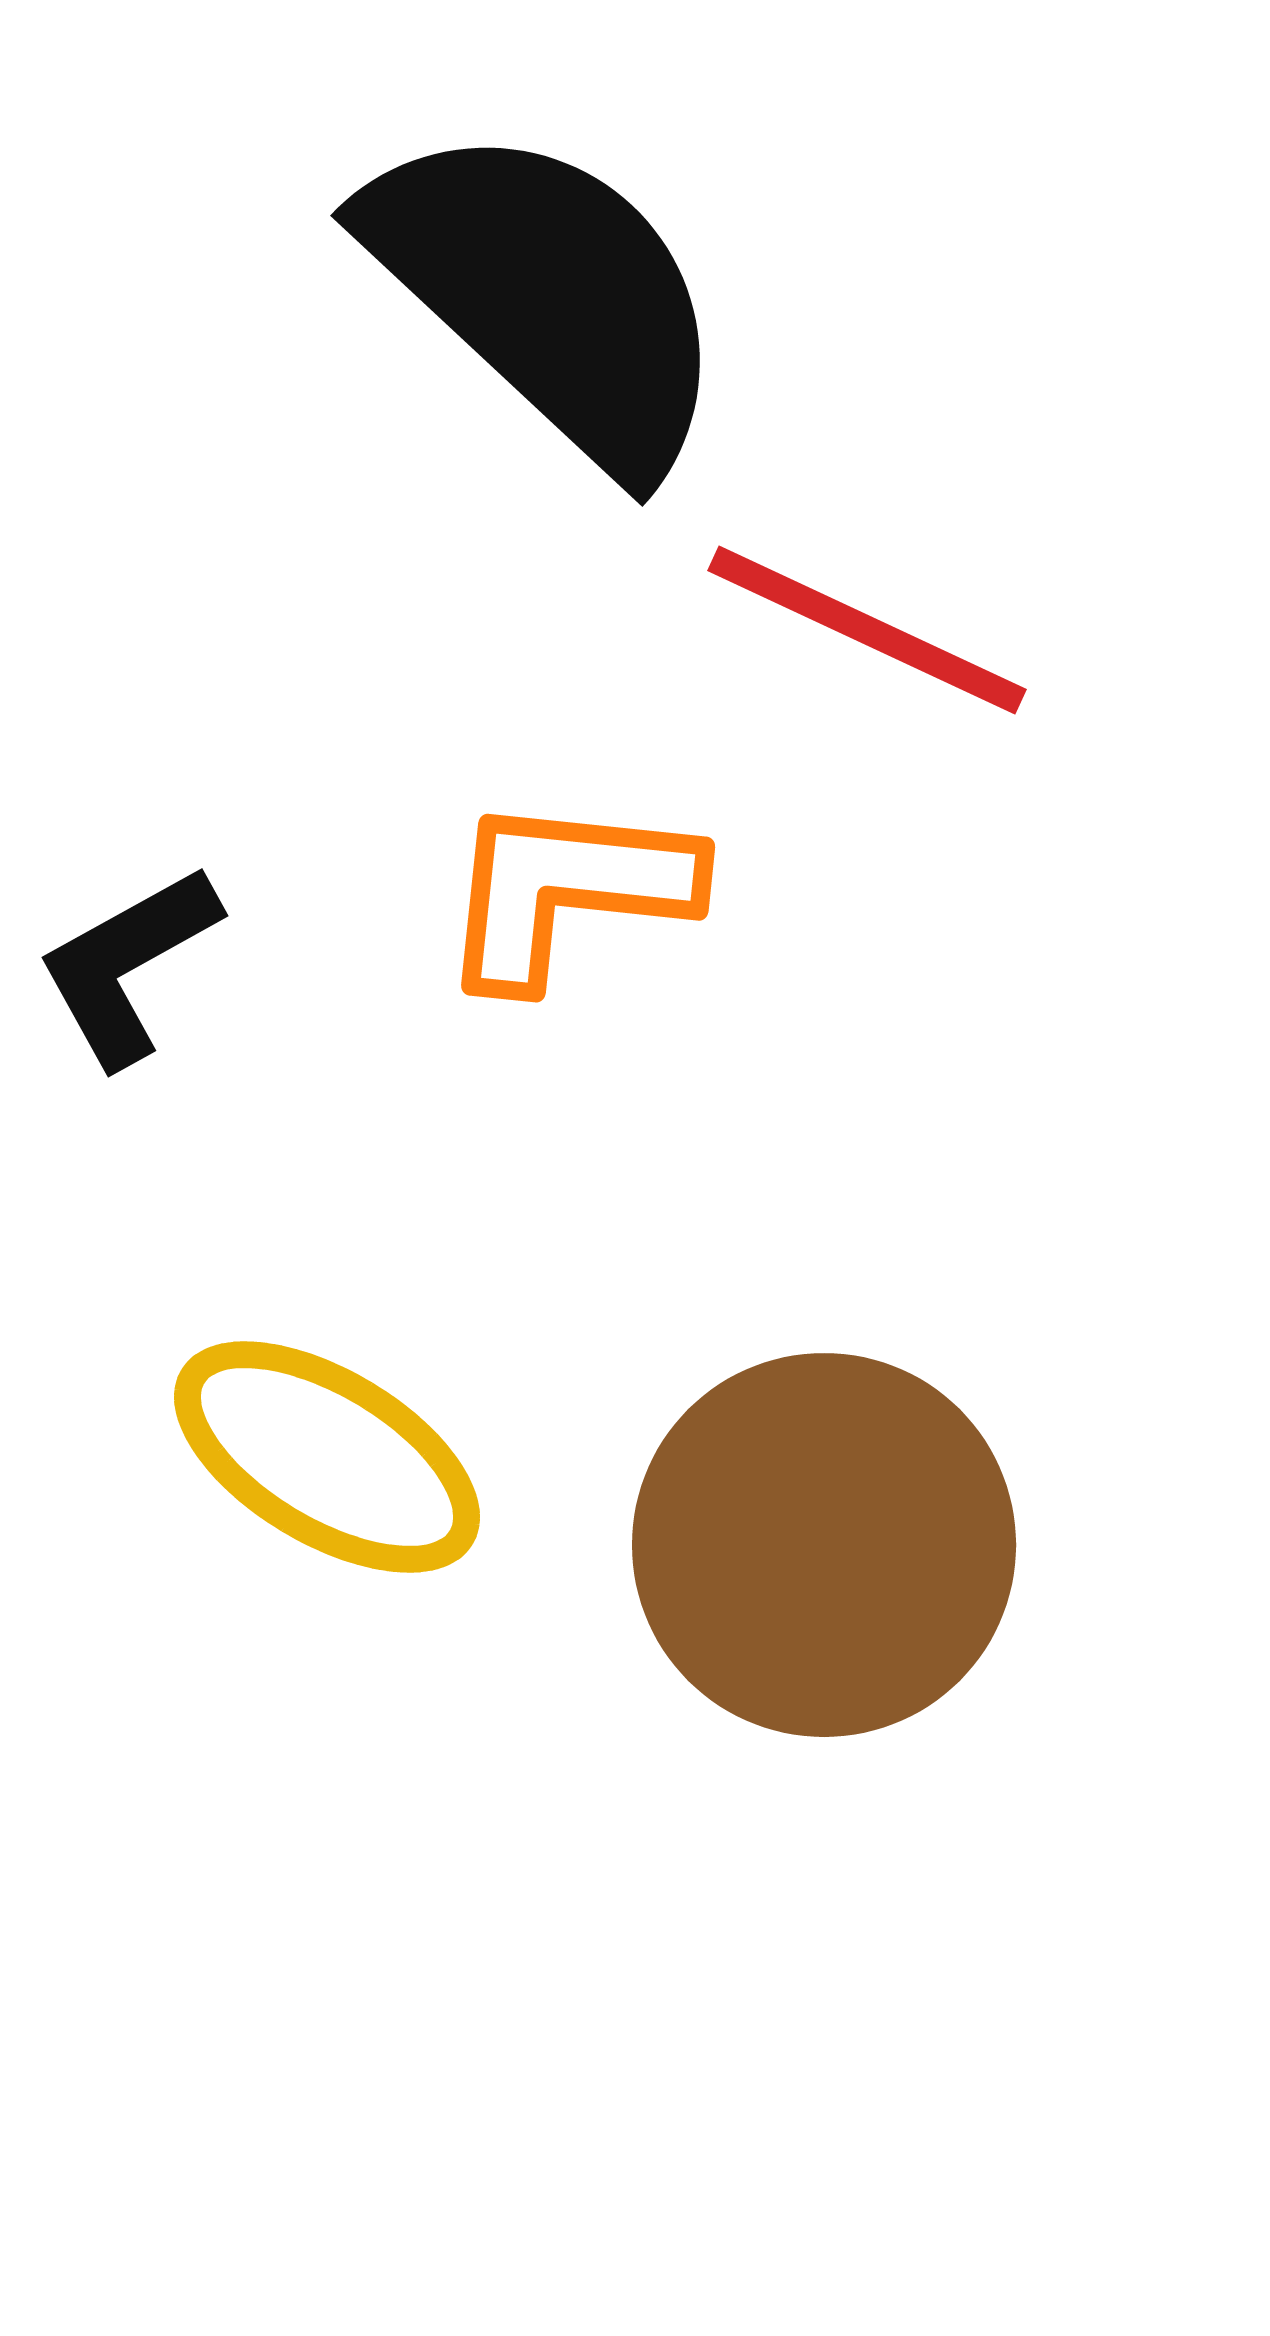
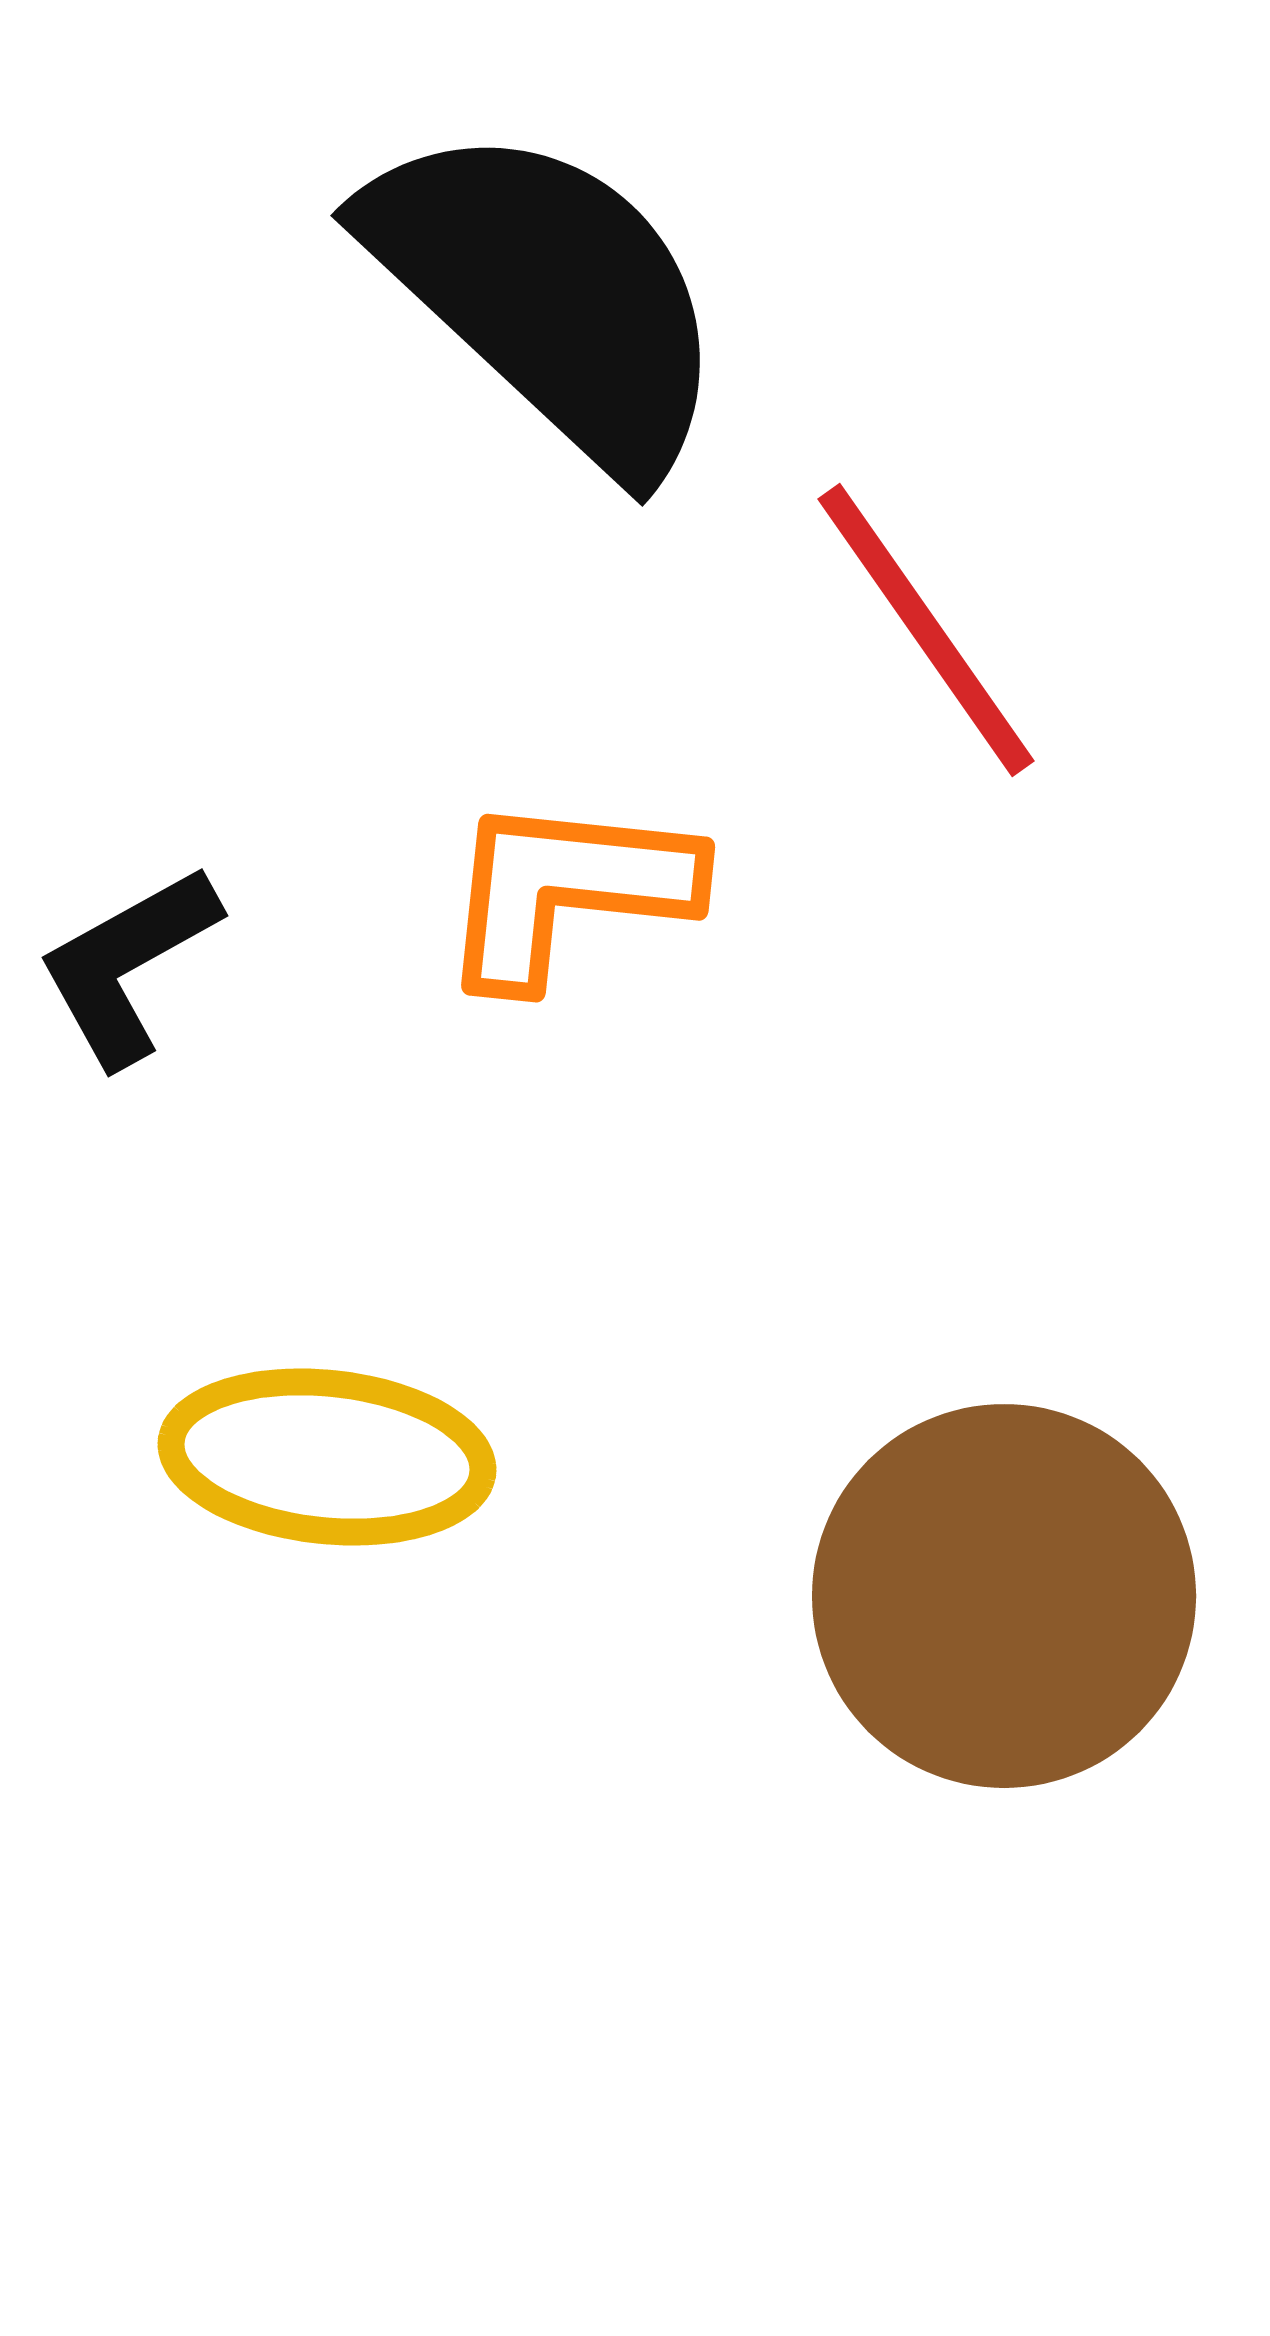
red line: moved 59 px right; rotated 30 degrees clockwise
yellow ellipse: rotated 25 degrees counterclockwise
brown circle: moved 180 px right, 51 px down
